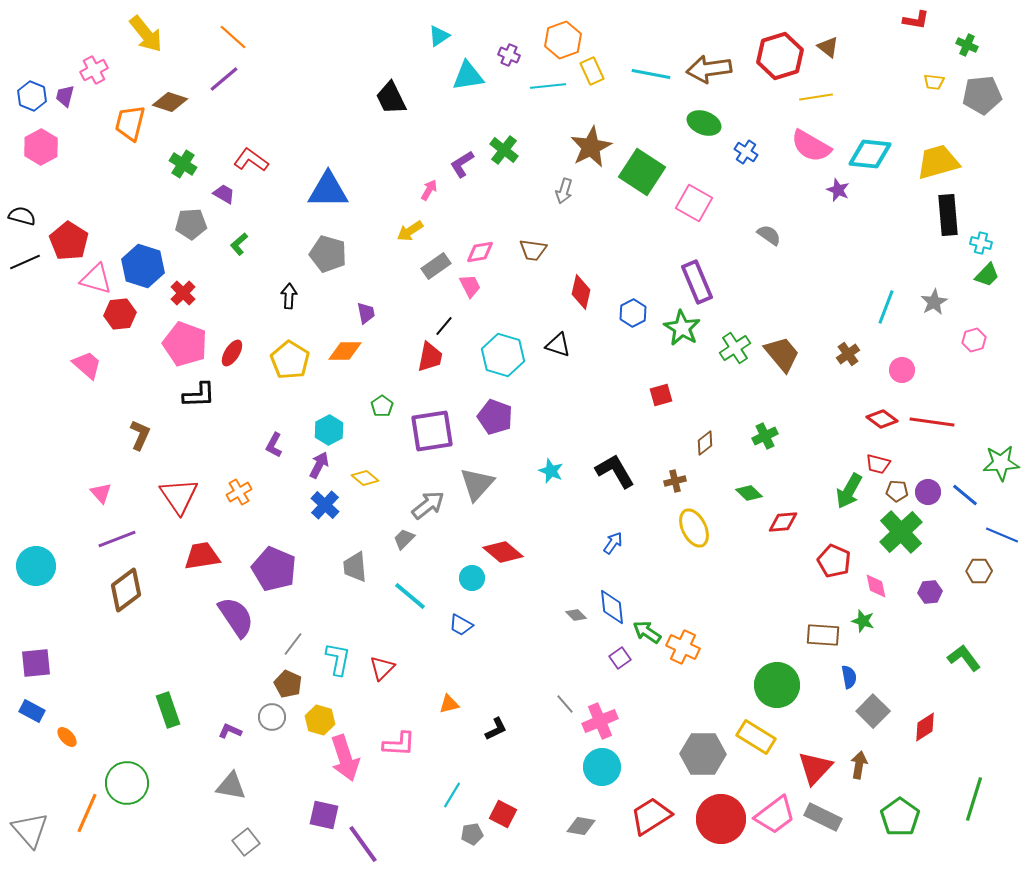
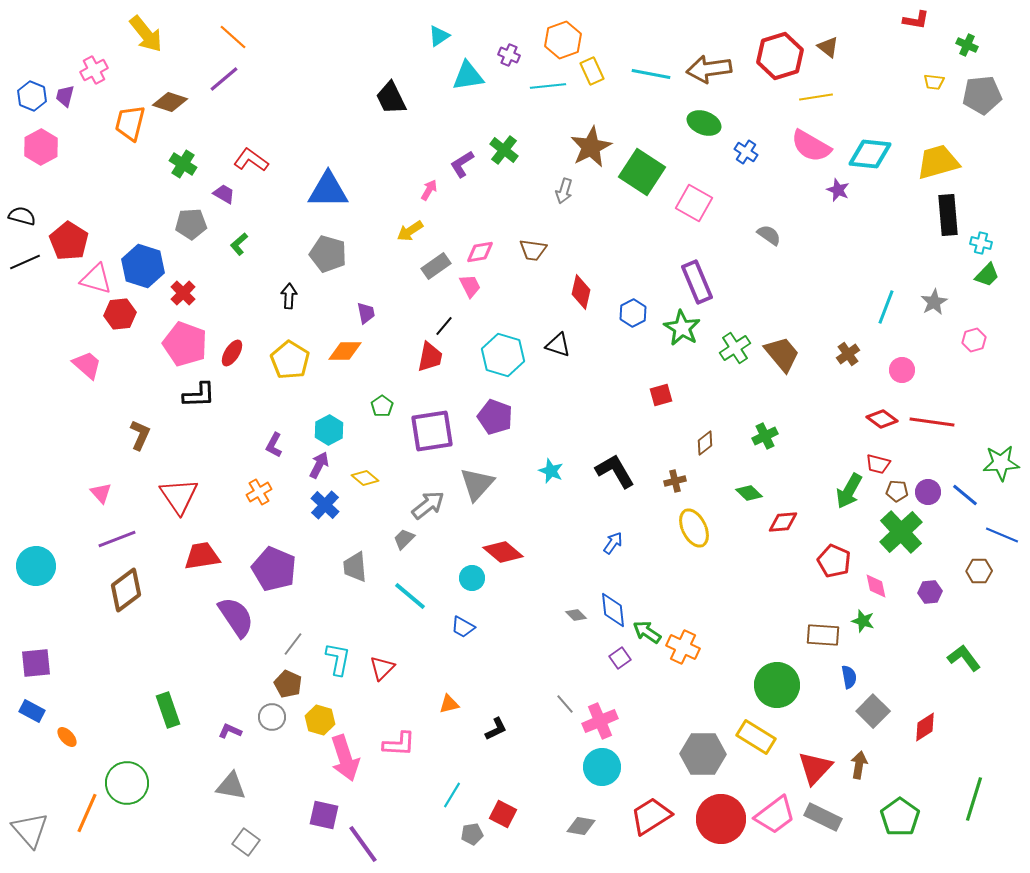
orange cross at (239, 492): moved 20 px right
blue diamond at (612, 607): moved 1 px right, 3 px down
blue trapezoid at (461, 625): moved 2 px right, 2 px down
gray square at (246, 842): rotated 16 degrees counterclockwise
